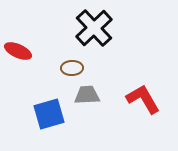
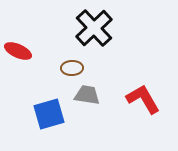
gray trapezoid: rotated 12 degrees clockwise
